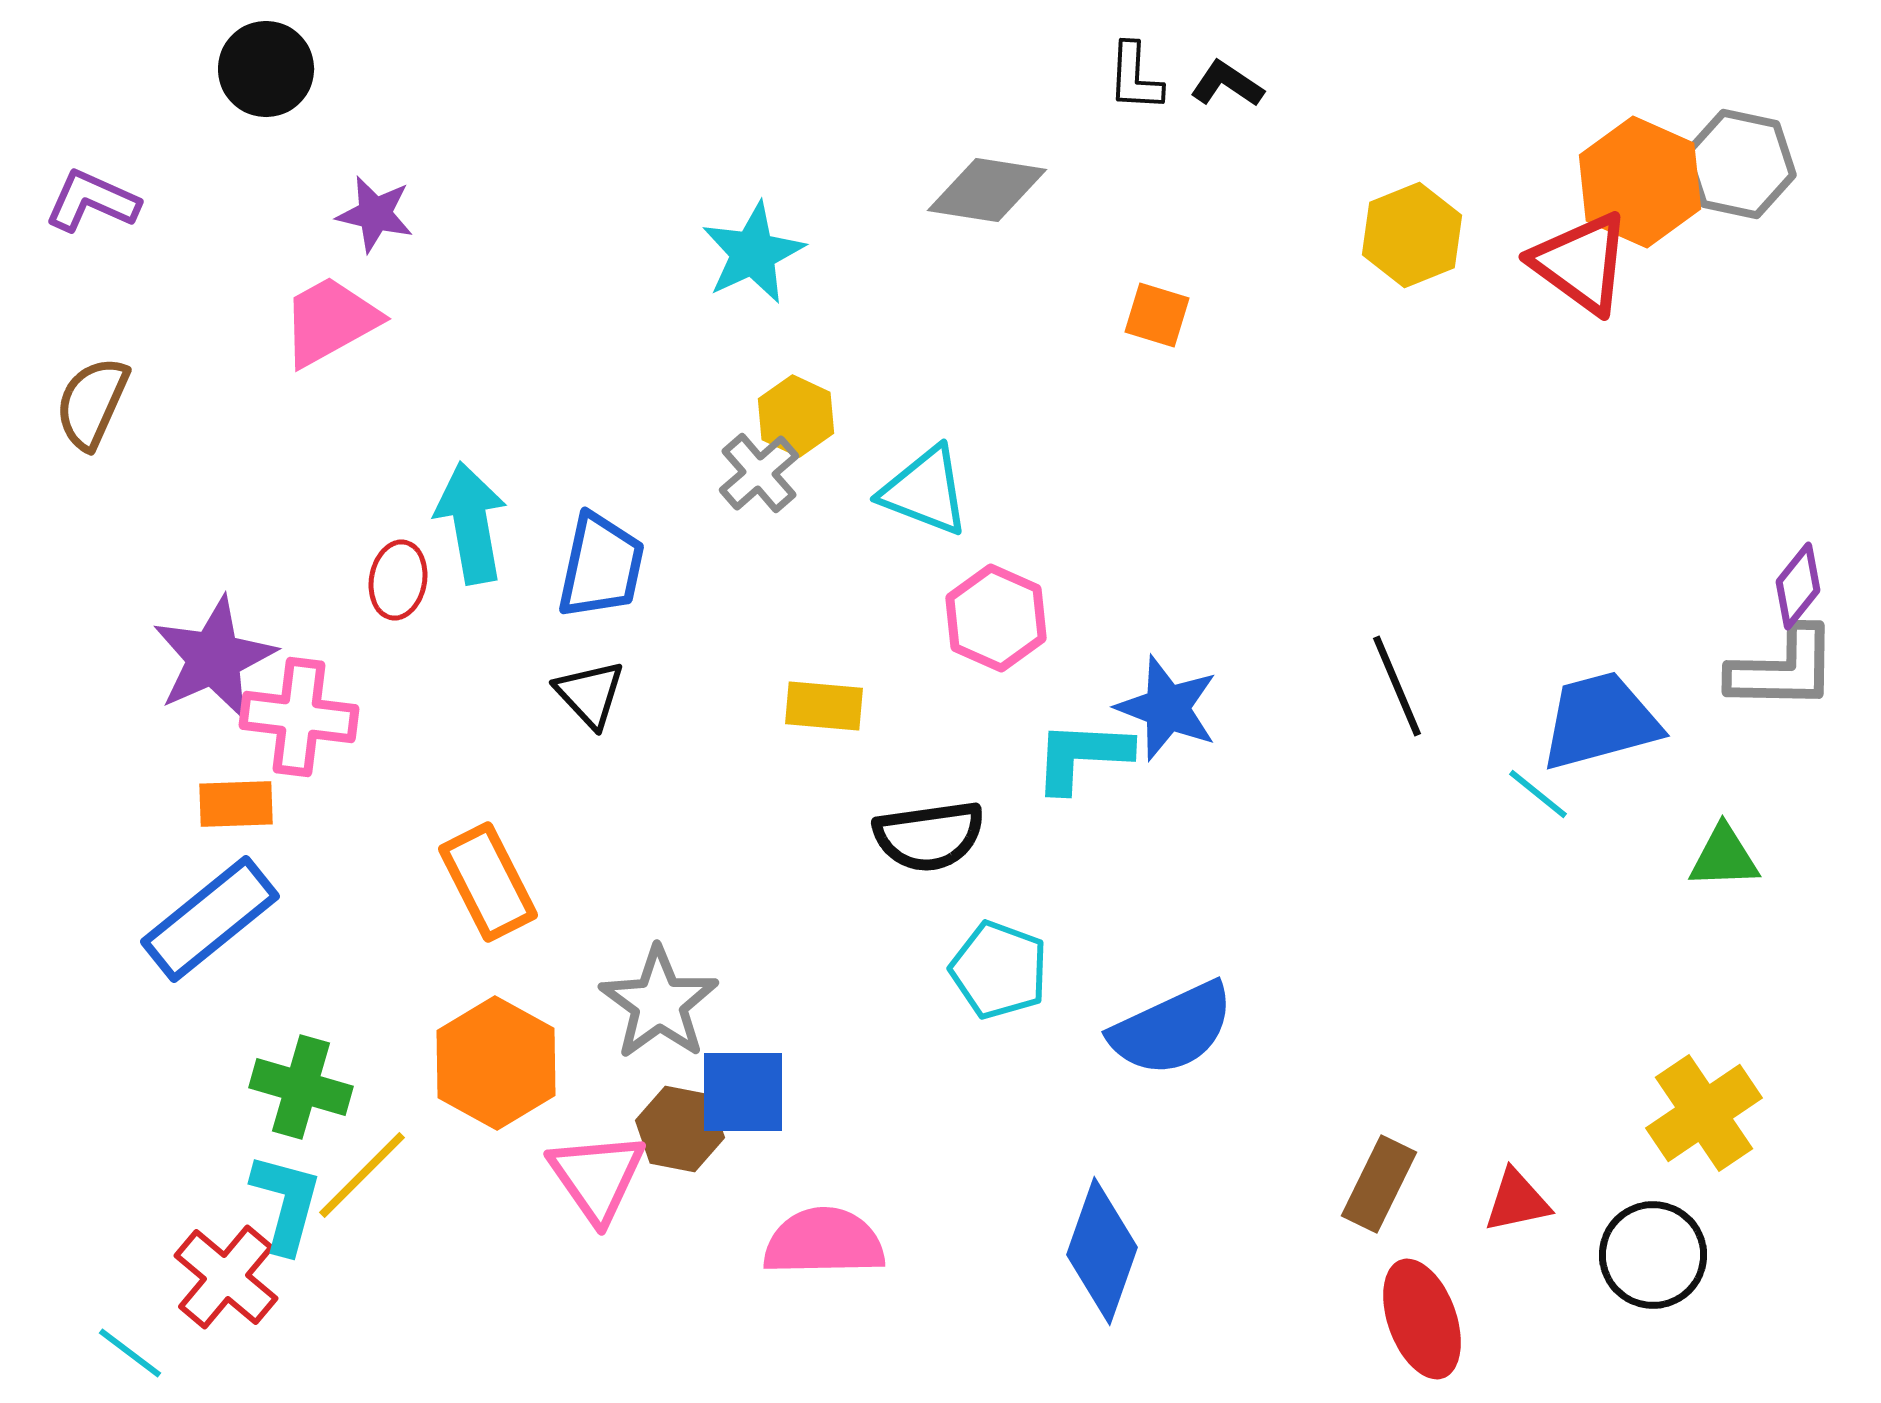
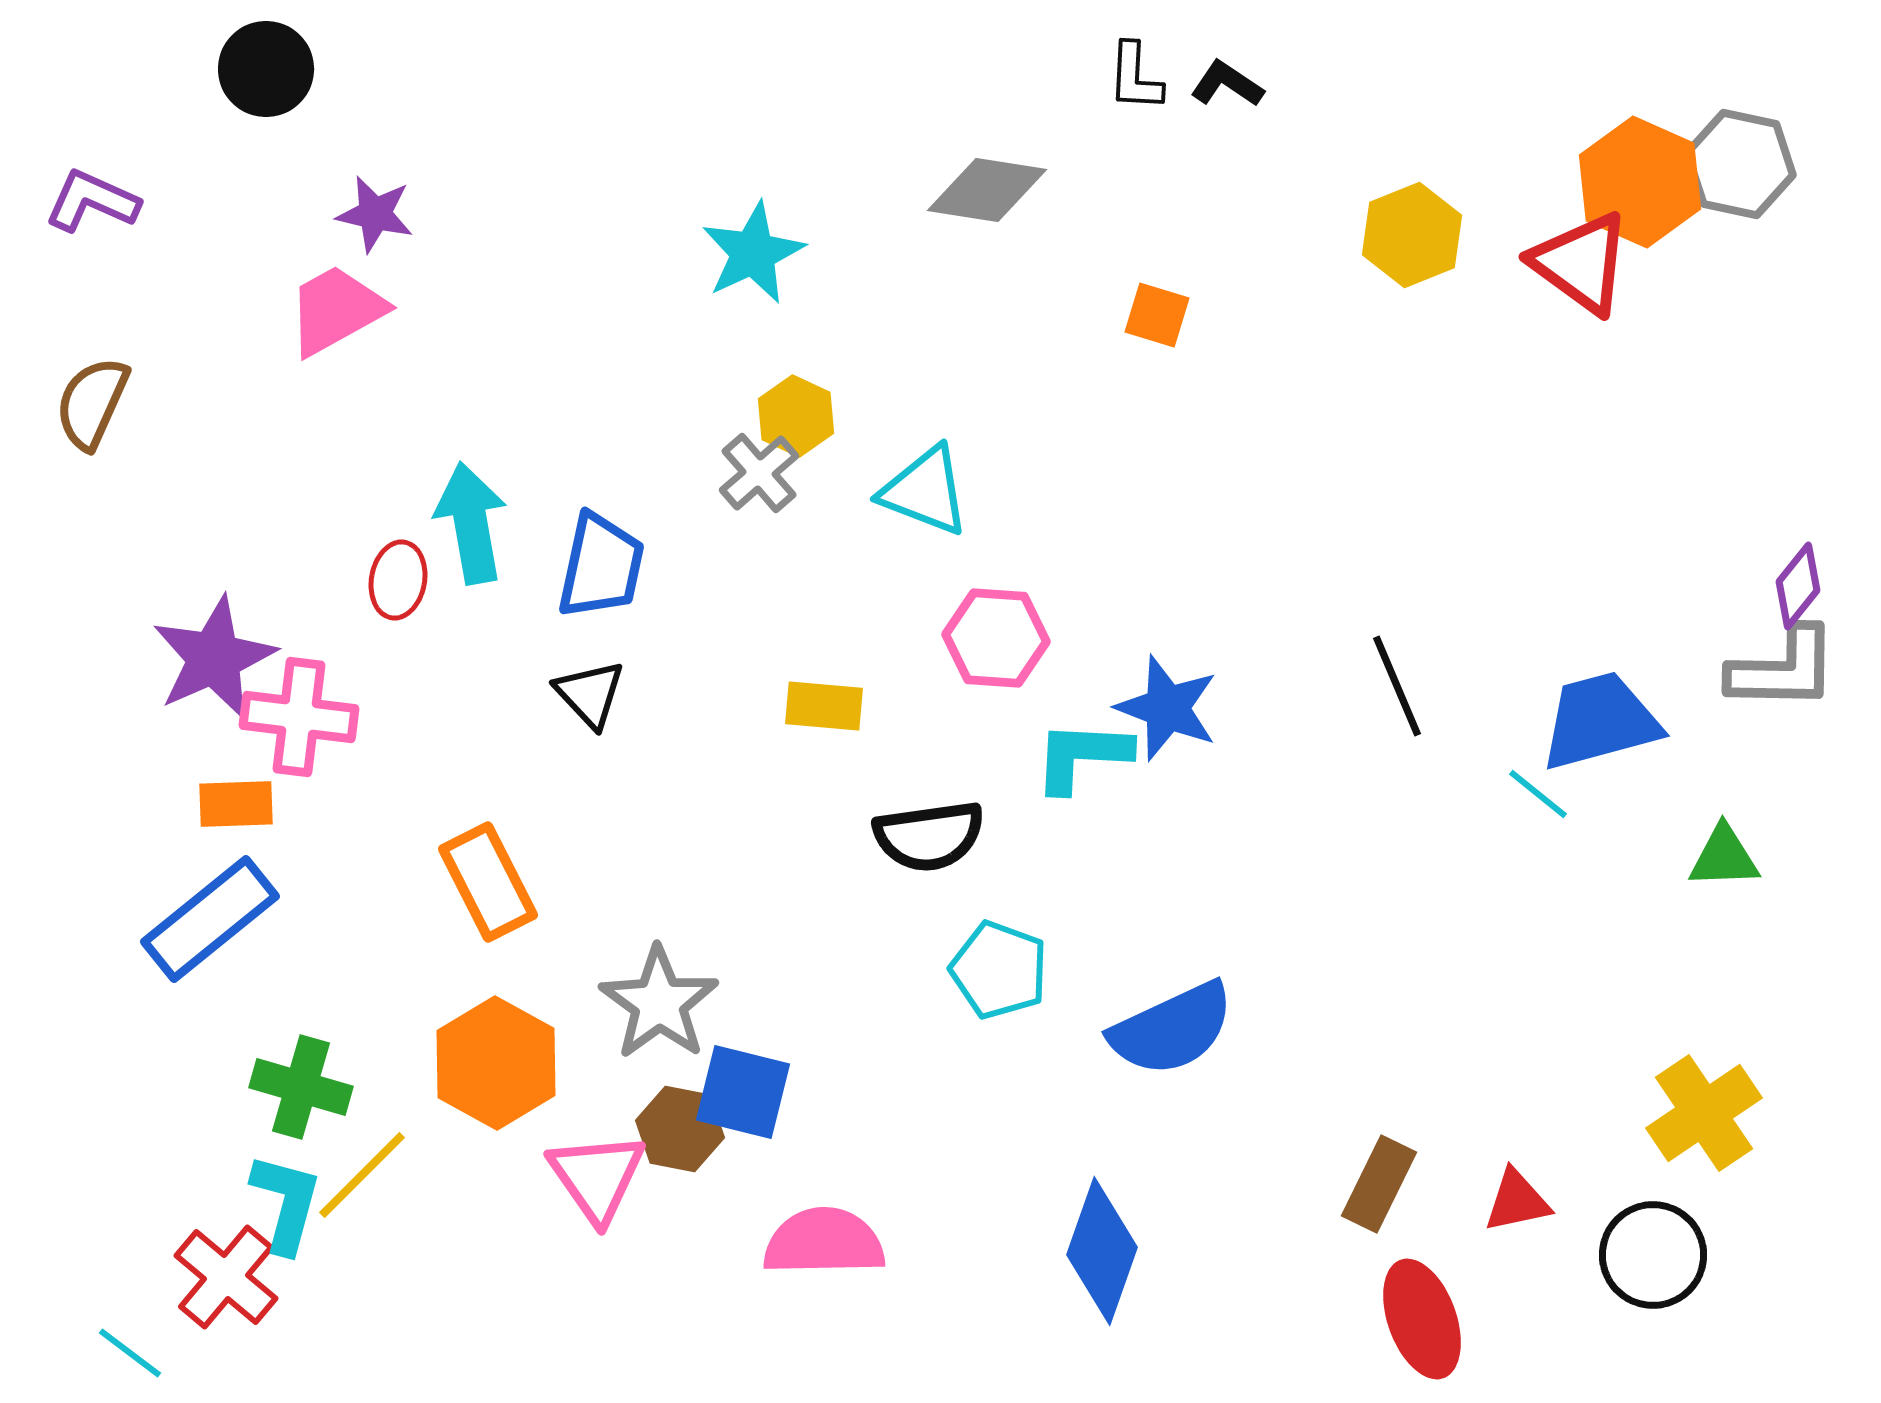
pink trapezoid at (330, 321): moved 6 px right, 11 px up
pink hexagon at (996, 618): moved 20 px down; rotated 20 degrees counterclockwise
blue square at (743, 1092): rotated 14 degrees clockwise
